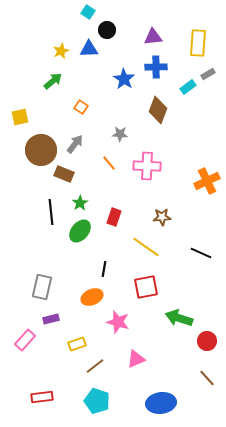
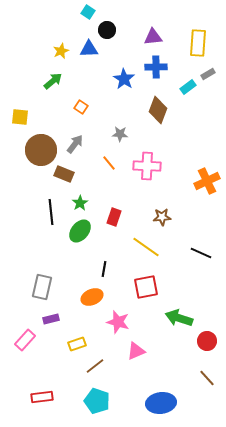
yellow square at (20, 117): rotated 18 degrees clockwise
pink triangle at (136, 359): moved 8 px up
